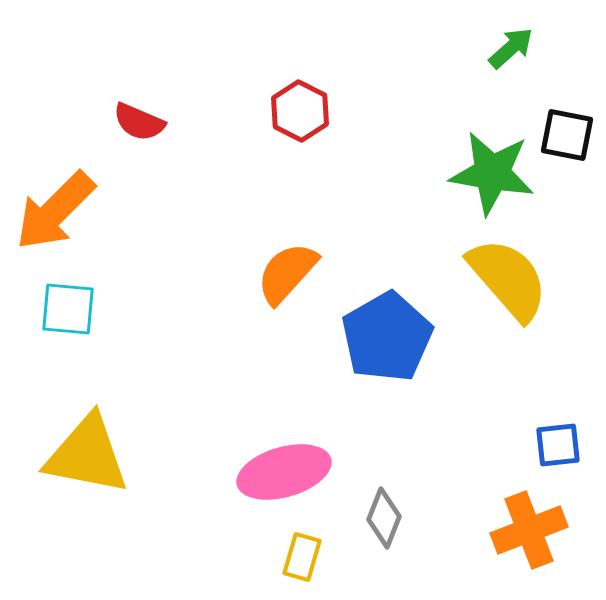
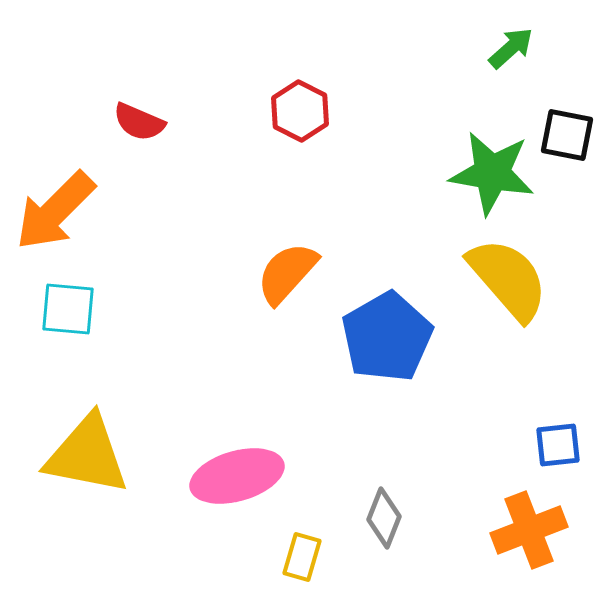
pink ellipse: moved 47 px left, 4 px down
